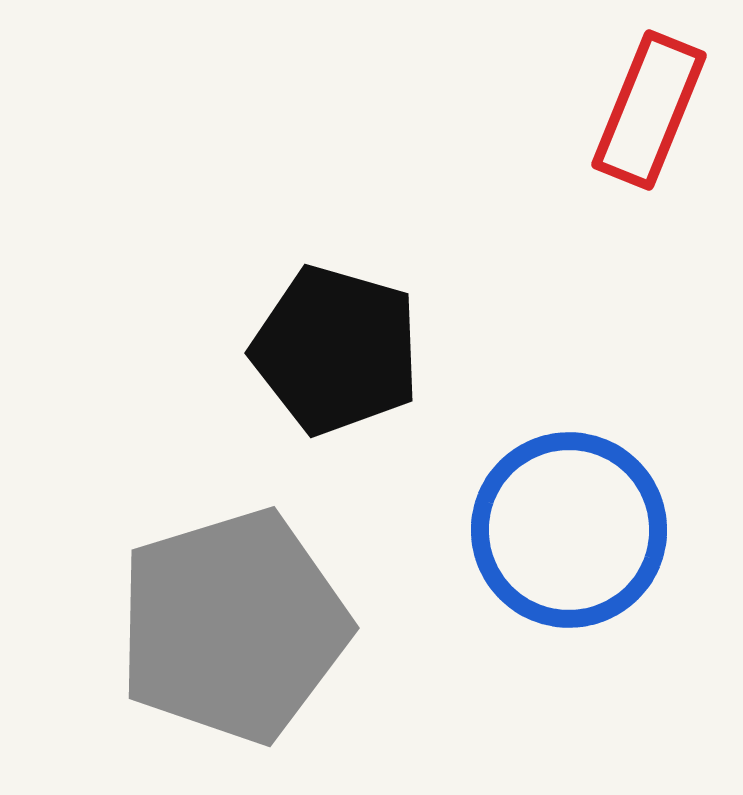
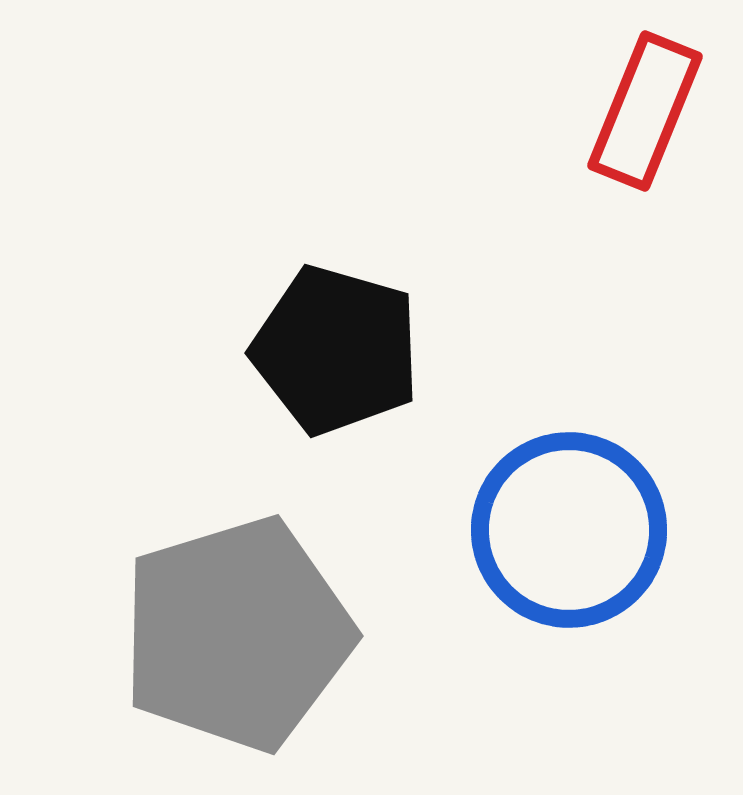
red rectangle: moved 4 px left, 1 px down
gray pentagon: moved 4 px right, 8 px down
